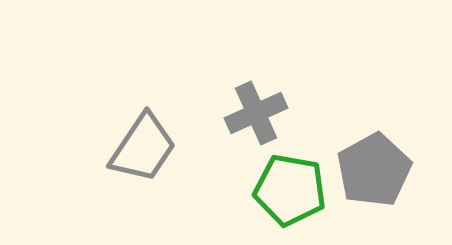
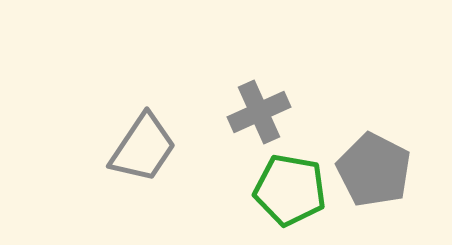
gray cross: moved 3 px right, 1 px up
gray pentagon: rotated 16 degrees counterclockwise
